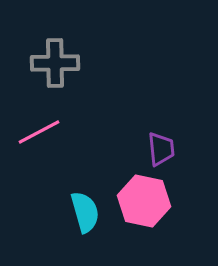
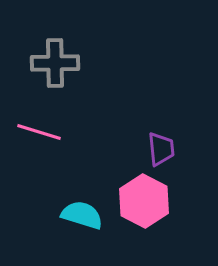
pink line: rotated 45 degrees clockwise
pink hexagon: rotated 15 degrees clockwise
cyan semicircle: moved 3 px left, 3 px down; rotated 57 degrees counterclockwise
